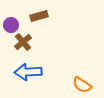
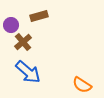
blue arrow: rotated 136 degrees counterclockwise
